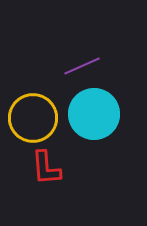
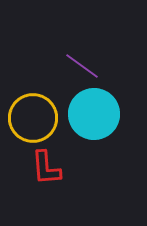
purple line: rotated 60 degrees clockwise
